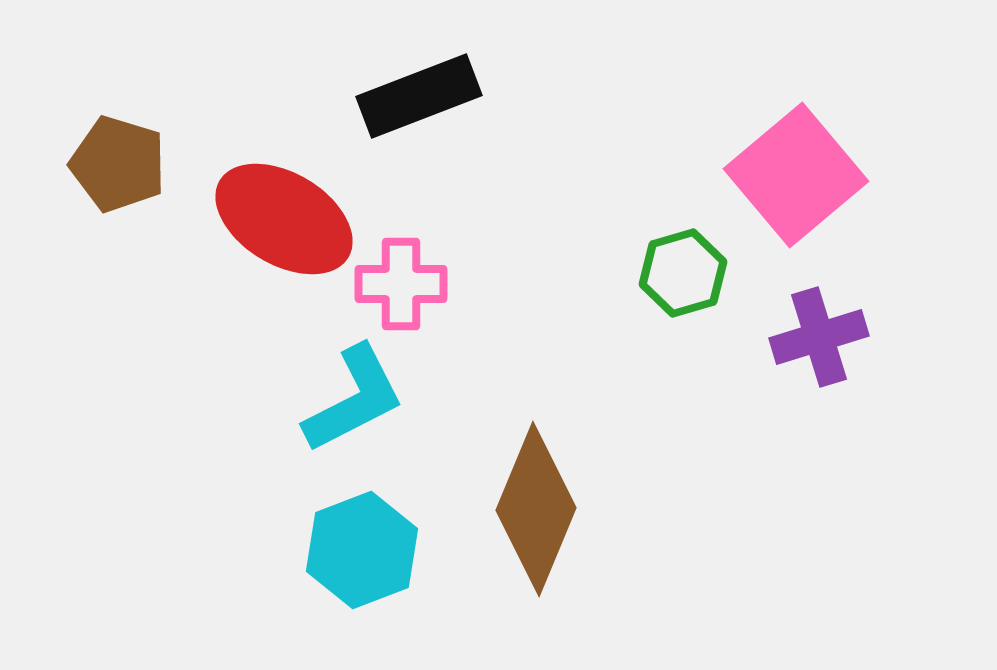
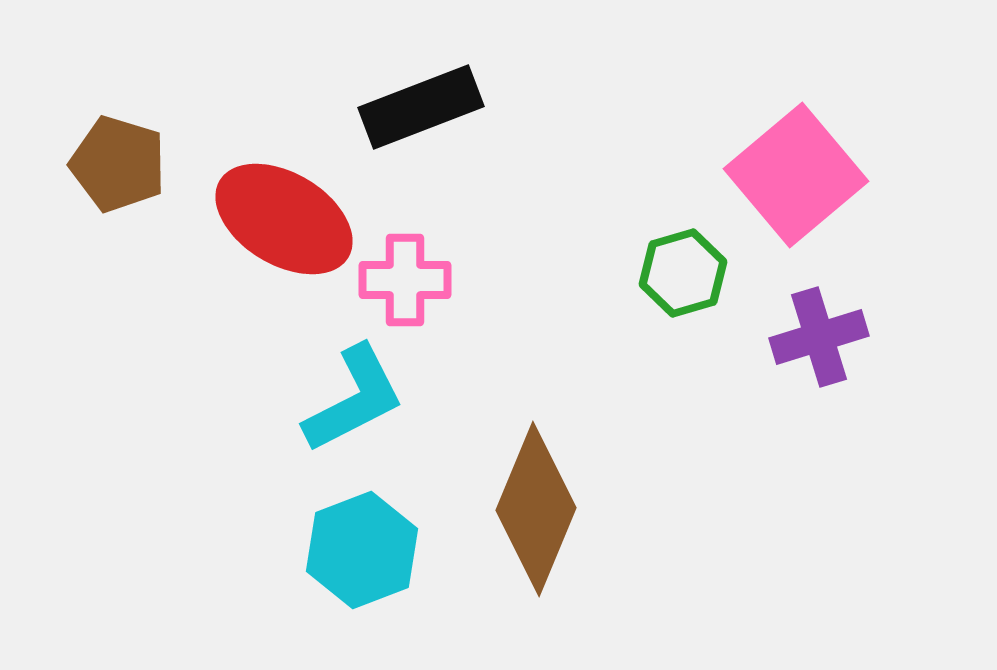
black rectangle: moved 2 px right, 11 px down
pink cross: moved 4 px right, 4 px up
